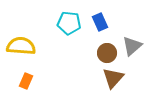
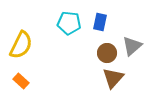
blue rectangle: rotated 36 degrees clockwise
yellow semicircle: moved 1 px up; rotated 112 degrees clockwise
orange rectangle: moved 5 px left; rotated 70 degrees counterclockwise
